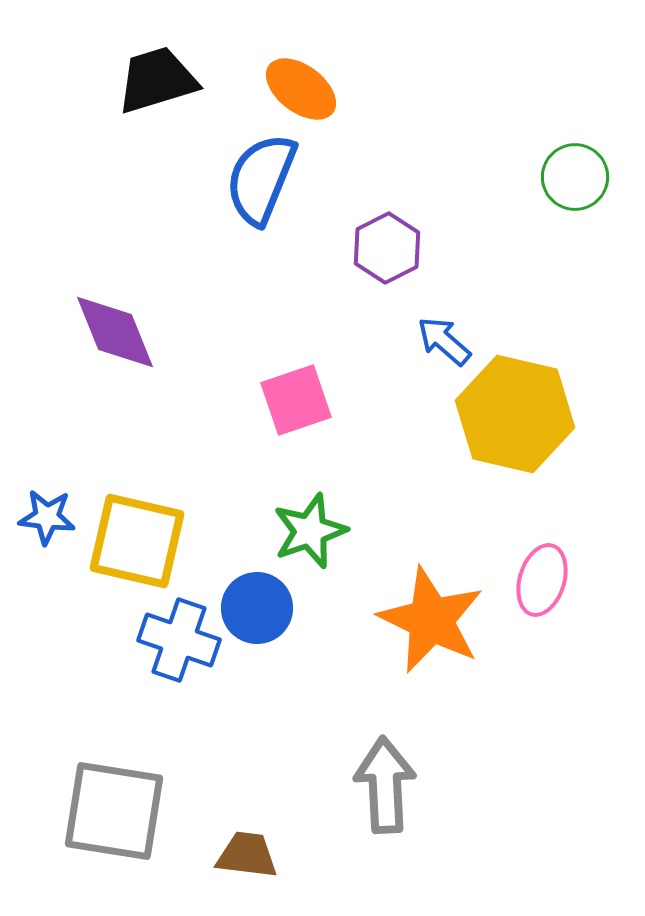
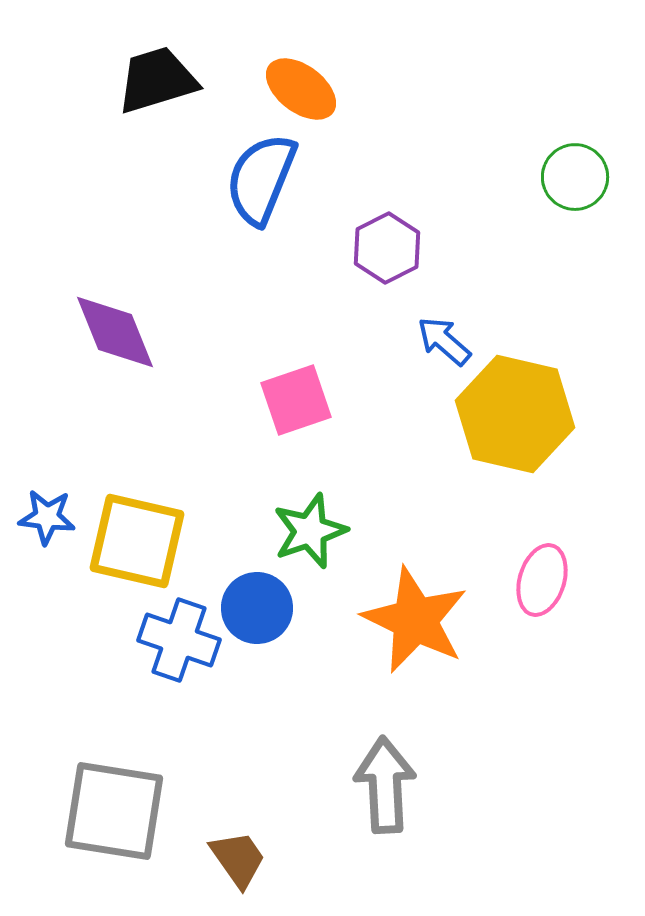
orange star: moved 16 px left
brown trapezoid: moved 9 px left, 4 px down; rotated 48 degrees clockwise
